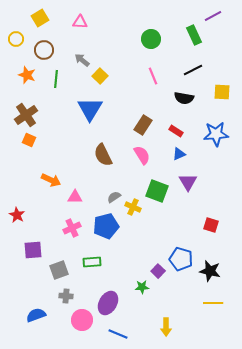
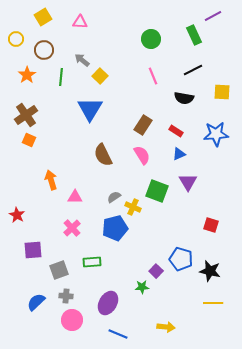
yellow square at (40, 18): moved 3 px right, 1 px up
orange star at (27, 75): rotated 18 degrees clockwise
green line at (56, 79): moved 5 px right, 2 px up
orange arrow at (51, 180): rotated 132 degrees counterclockwise
blue pentagon at (106, 226): moved 9 px right, 2 px down
pink cross at (72, 228): rotated 18 degrees counterclockwise
purple square at (158, 271): moved 2 px left
blue semicircle at (36, 315): moved 13 px up; rotated 24 degrees counterclockwise
pink circle at (82, 320): moved 10 px left
yellow arrow at (166, 327): rotated 84 degrees counterclockwise
